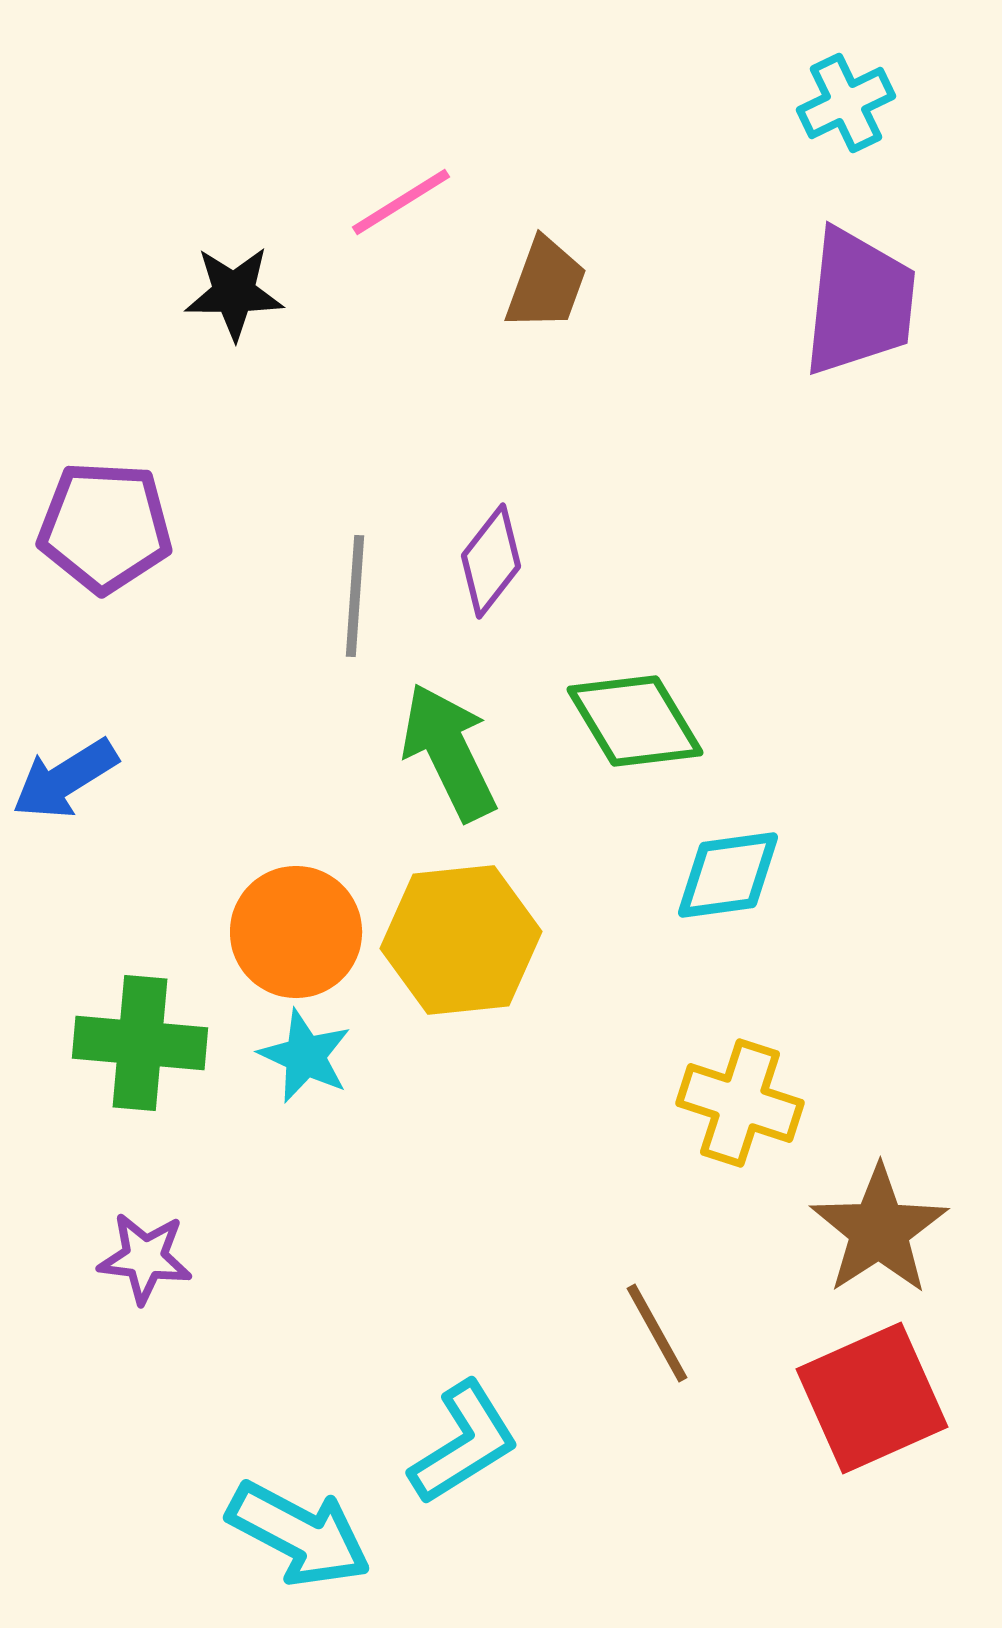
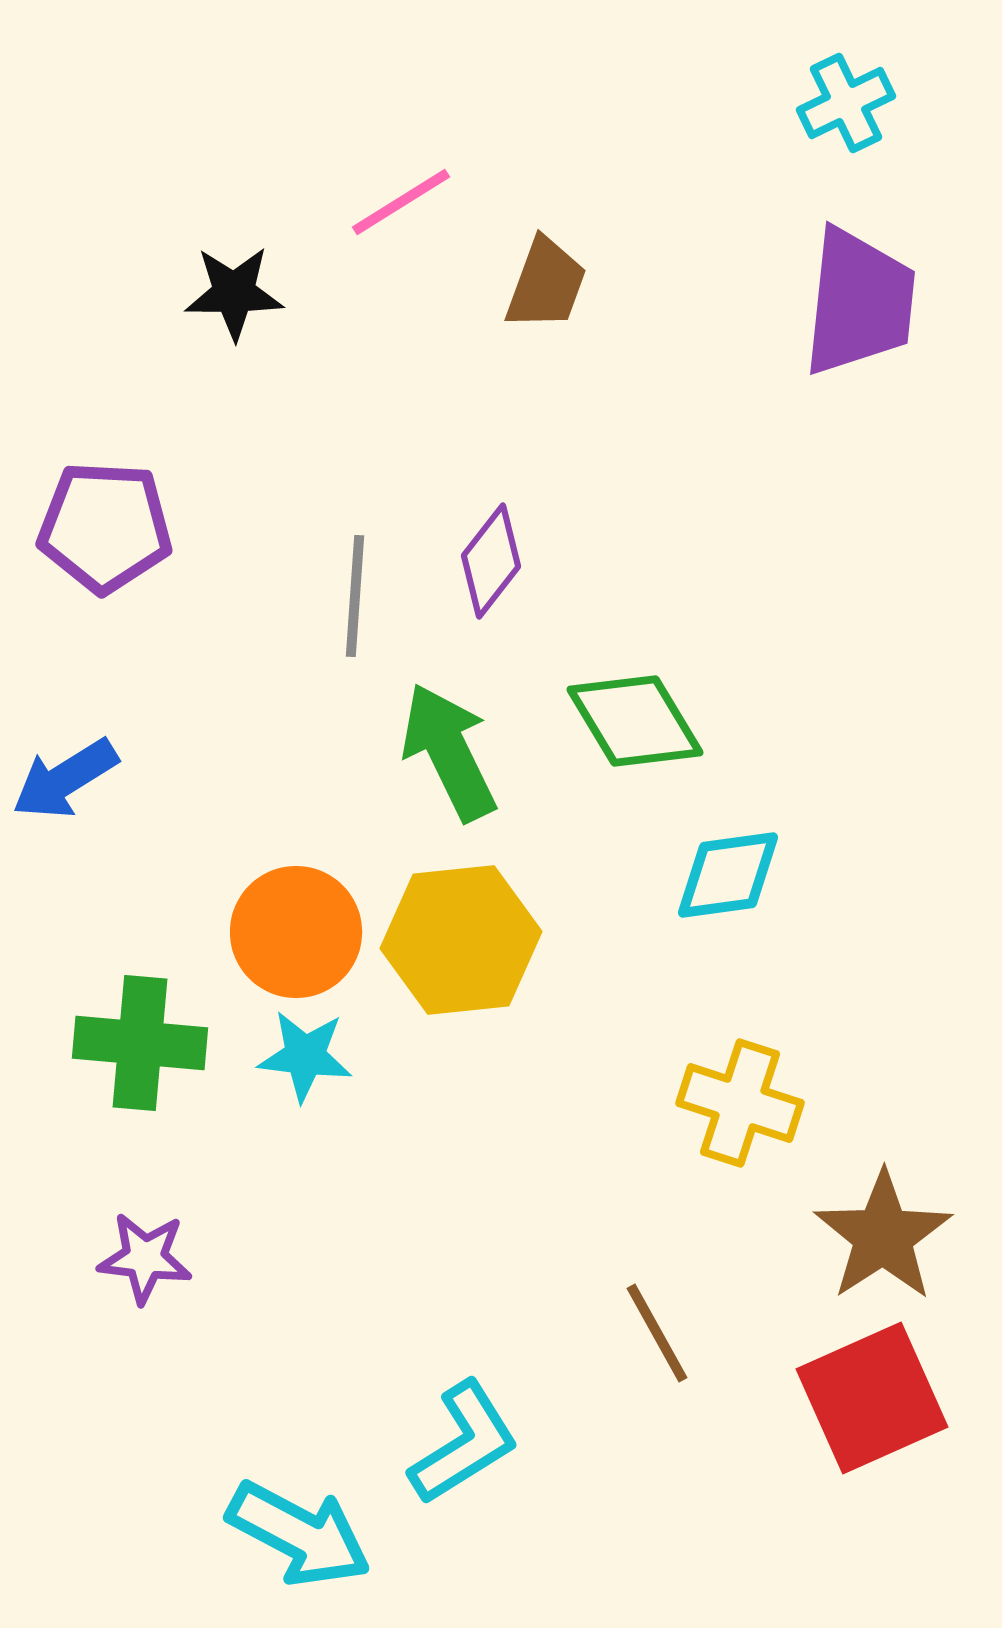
cyan star: rotated 18 degrees counterclockwise
brown star: moved 4 px right, 6 px down
